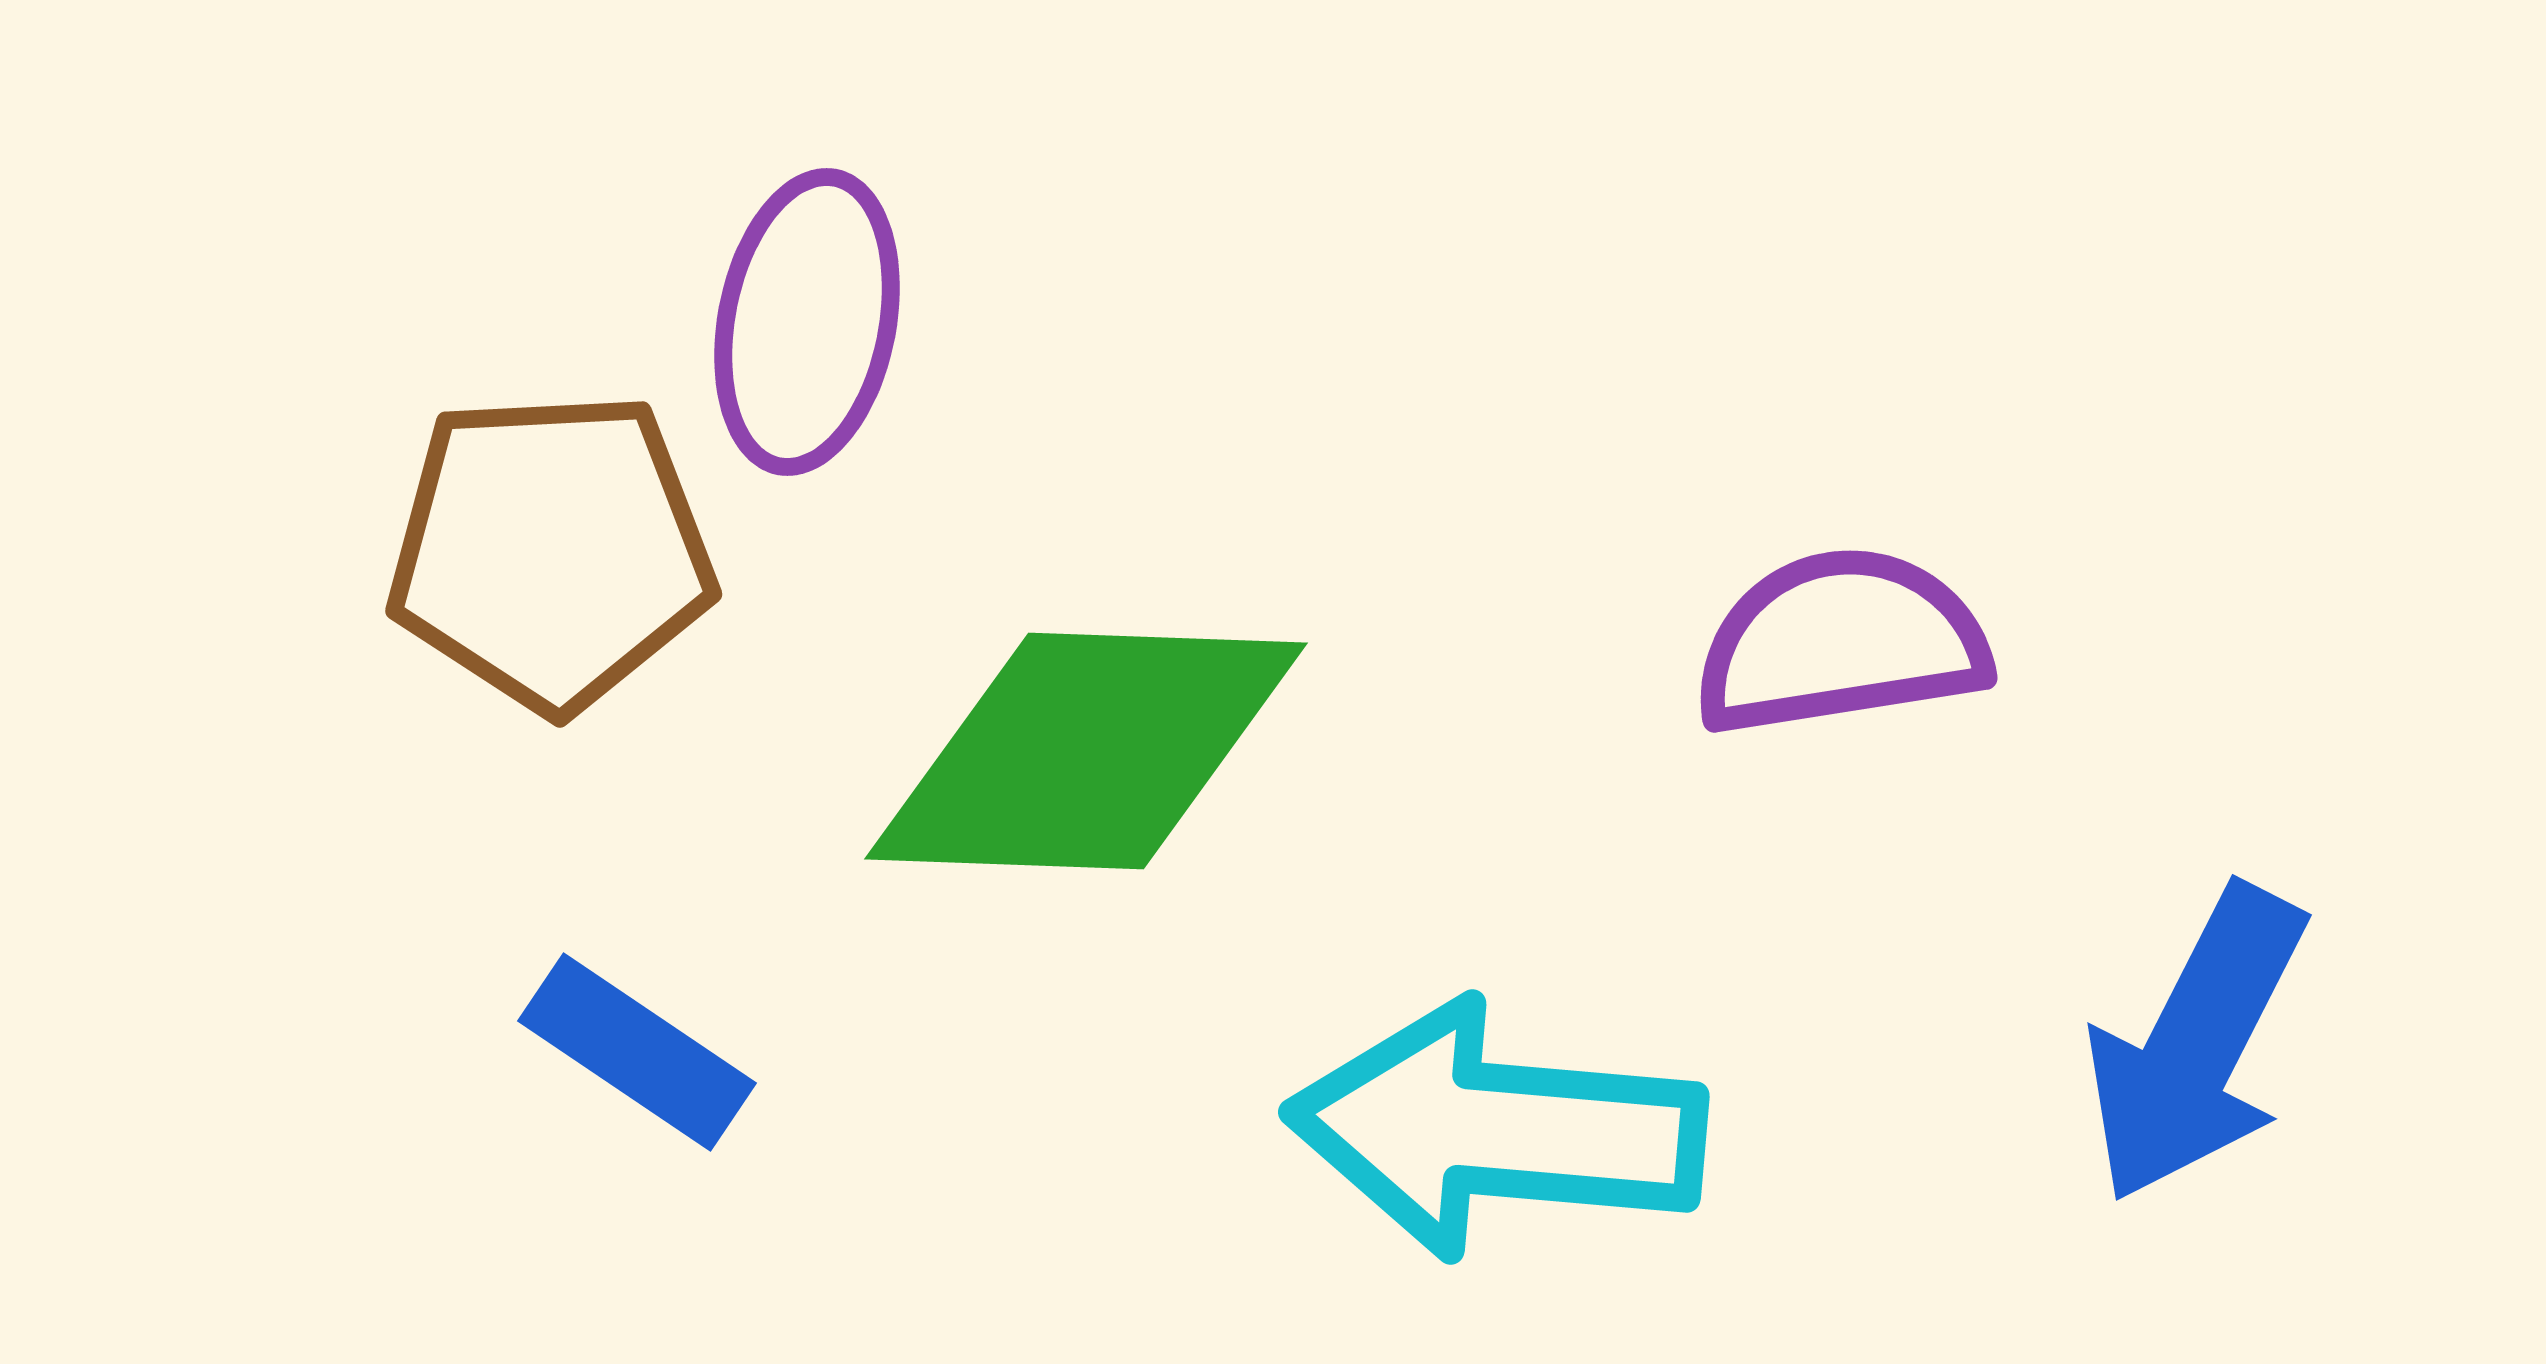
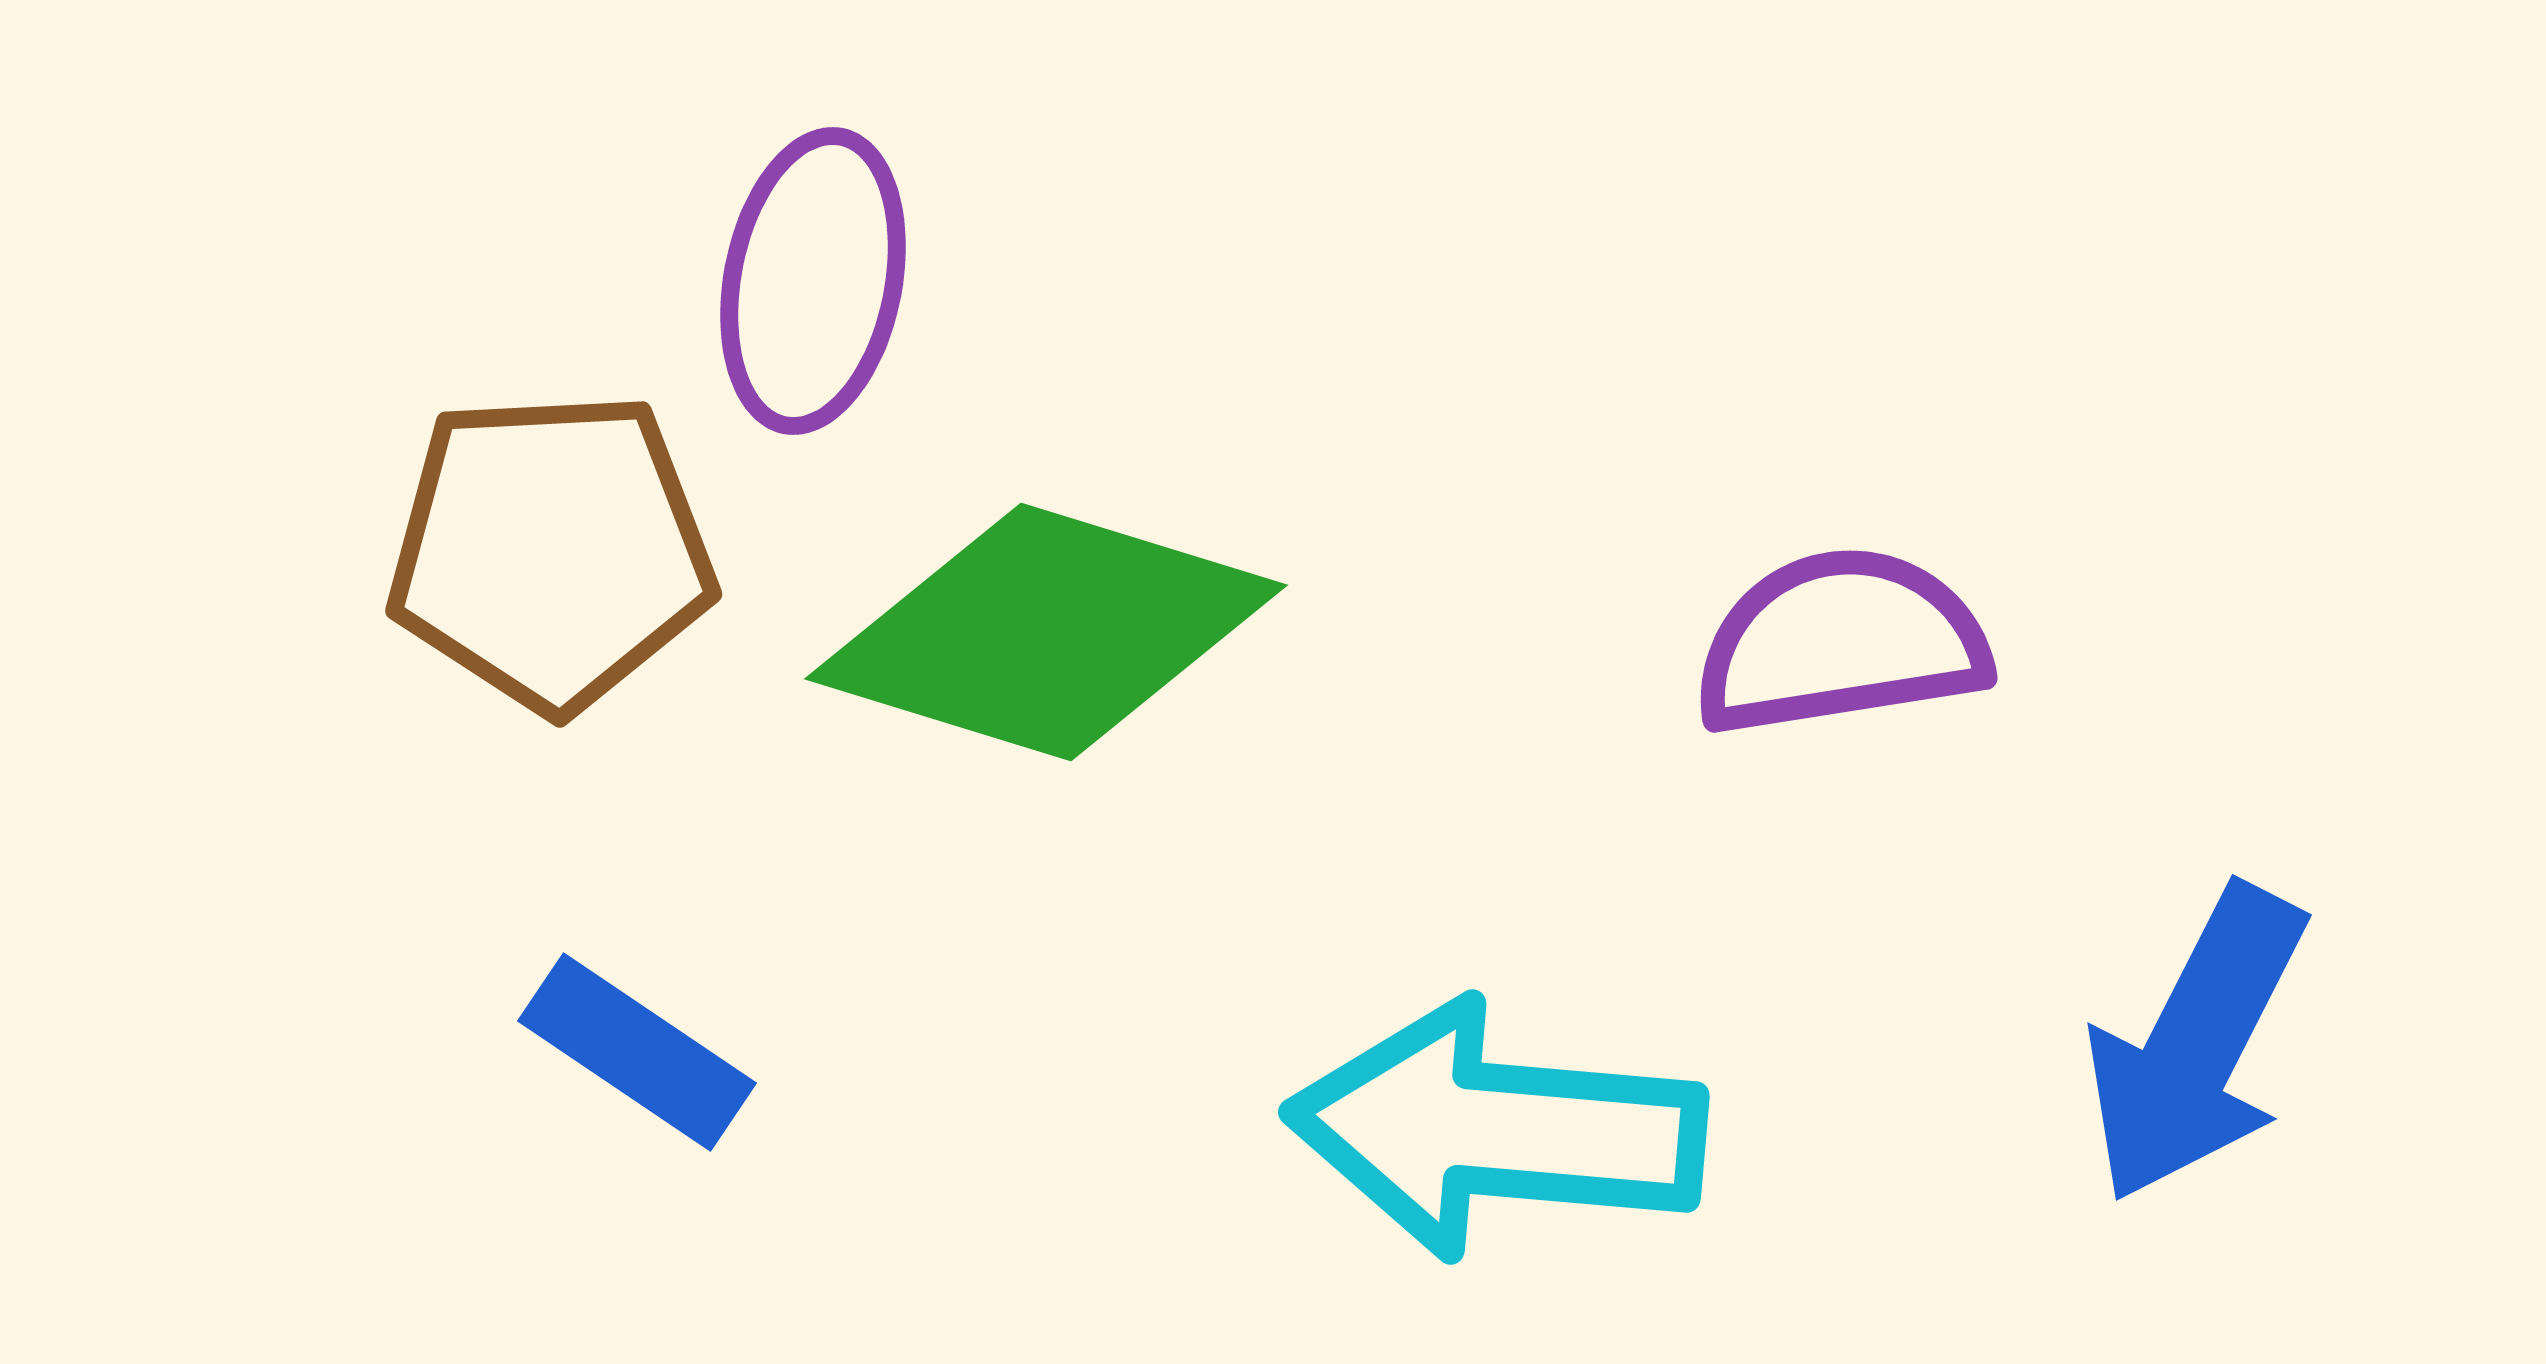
purple ellipse: moved 6 px right, 41 px up
green diamond: moved 40 px left, 119 px up; rotated 15 degrees clockwise
